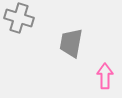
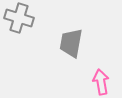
pink arrow: moved 4 px left, 6 px down; rotated 10 degrees counterclockwise
